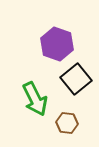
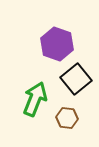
green arrow: rotated 132 degrees counterclockwise
brown hexagon: moved 5 px up
